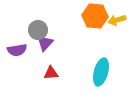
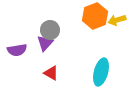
orange hexagon: rotated 25 degrees counterclockwise
gray circle: moved 12 px right
red triangle: rotated 35 degrees clockwise
